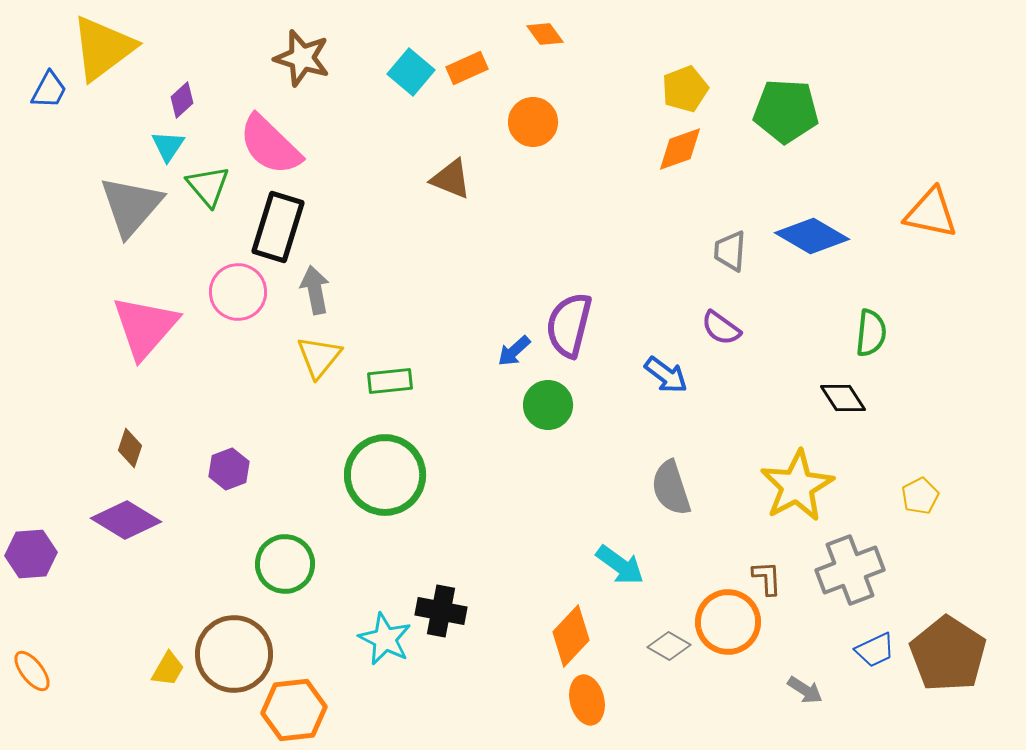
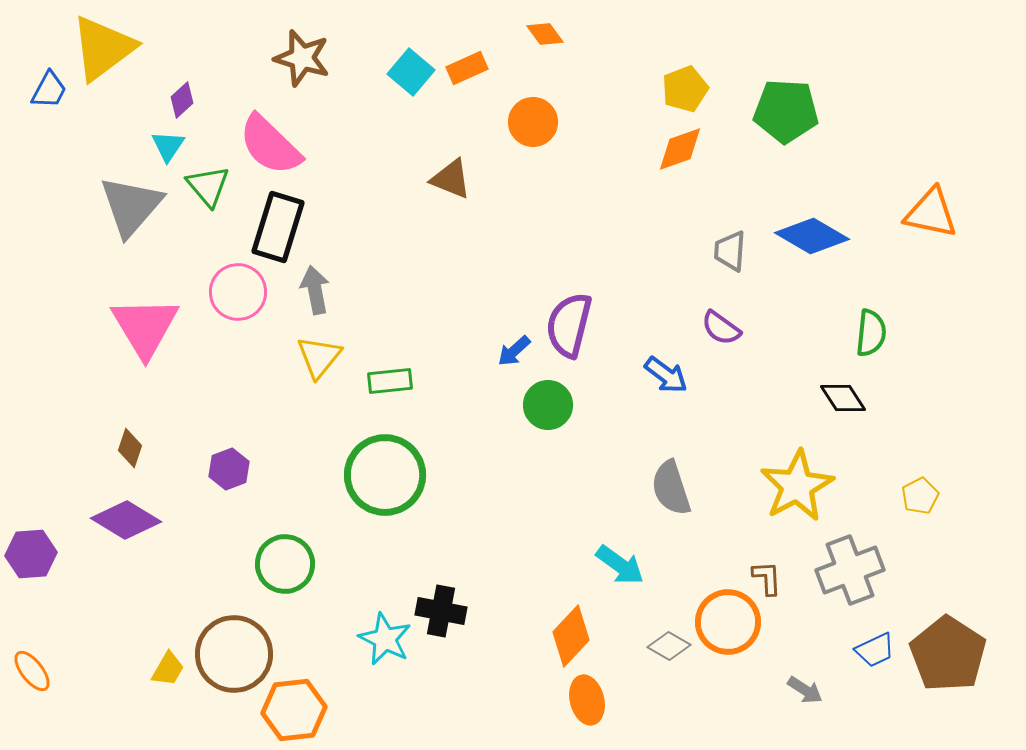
pink triangle at (145, 327): rotated 12 degrees counterclockwise
